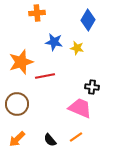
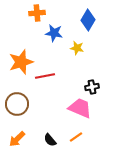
blue star: moved 9 px up
black cross: rotated 16 degrees counterclockwise
